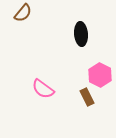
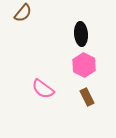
pink hexagon: moved 16 px left, 10 px up
